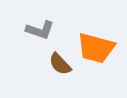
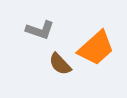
orange trapezoid: rotated 57 degrees counterclockwise
